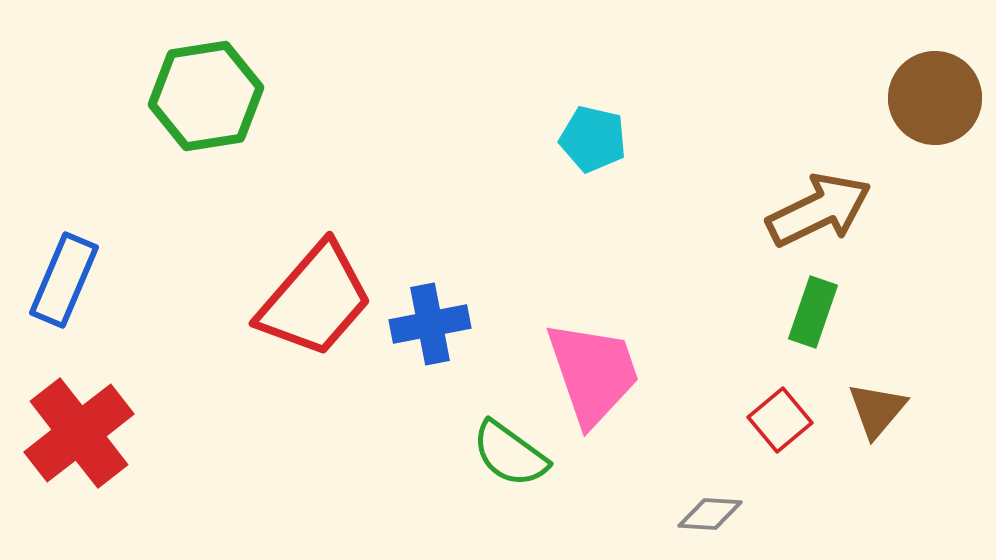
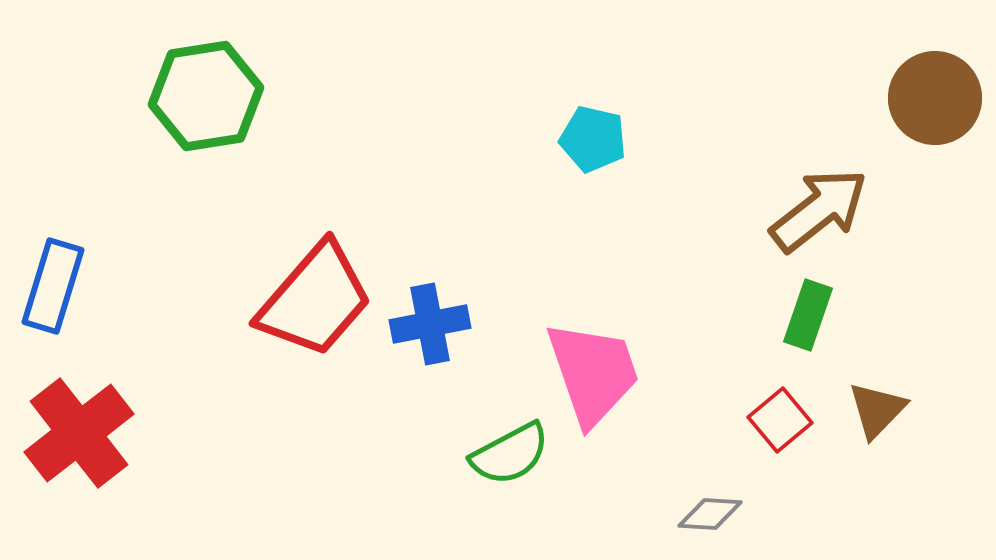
brown arrow: rotated 12 degrees counterclockwise
blue rectangle: moved 11 px left, 6 px down; rotated 6 degrees counterclockwise
green rectangle: moved 5 px left, 3 px down
brown triangle: rotated 4 degrees clockwise
green semicircle: rotated 64 degrees counterclockwise
